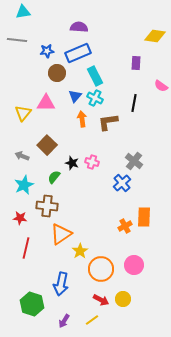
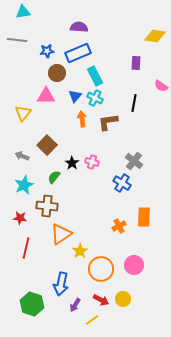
pink triangle: moved 7 px up
black star: rotated 16 degrees clockwise
blue cross: rotated 18 degrees counterclockwise
orange cross: moved 6 px left
purple arrow: moved 11 px right, 16 px up
